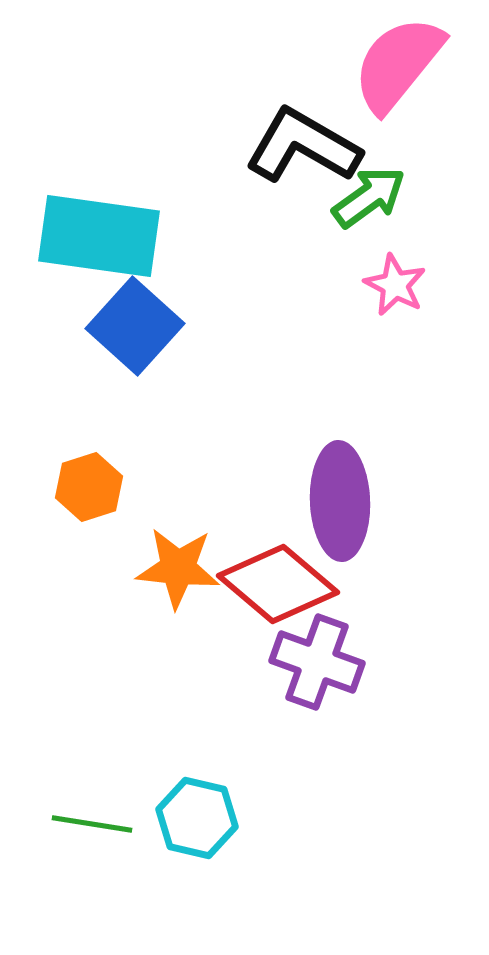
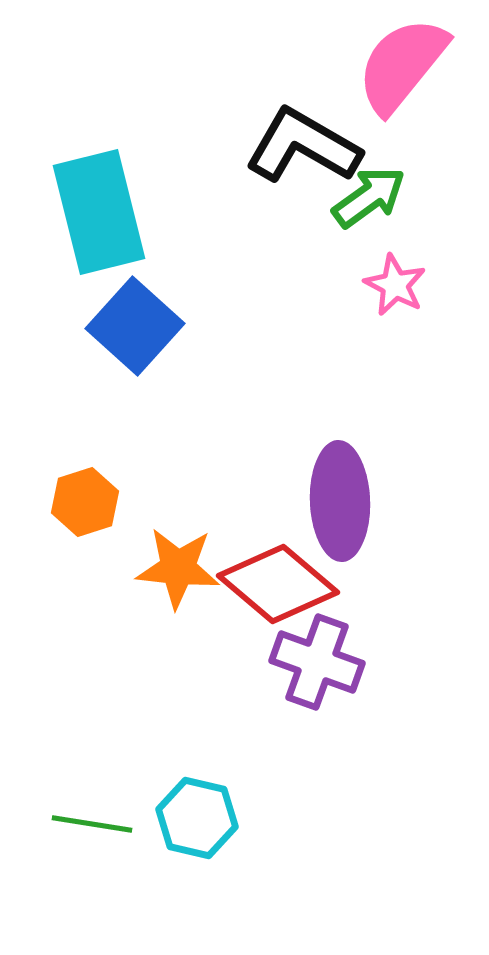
pink semicircle: moved 4 px right, 1 px down
cyan rectangle: moved 24 px up; rotated 68 degrees clockwise
orange hexagon: moved 4 px left, 15 px down
